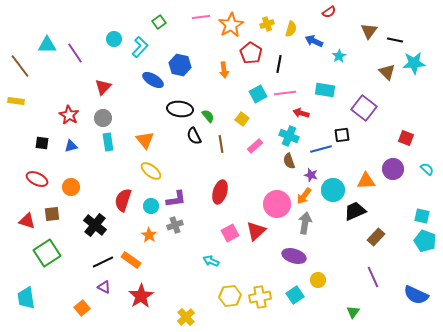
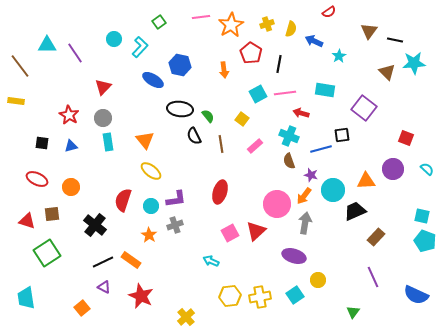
red star at (141, 296): rotated 15 degrees counterclockwise
